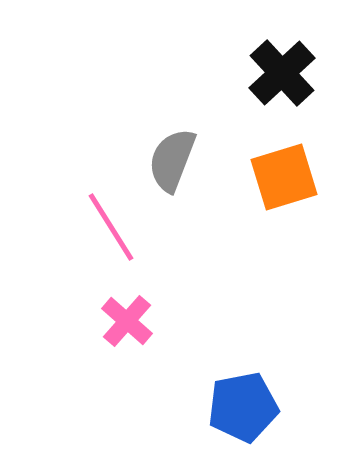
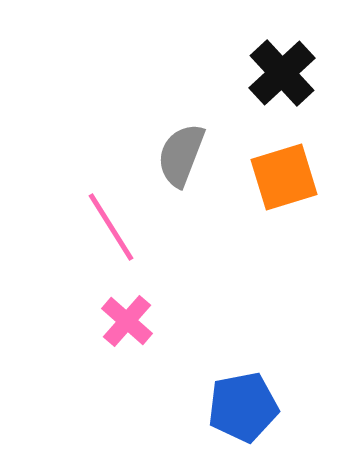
gray semicircle: moved 9 px right, 5 px up
